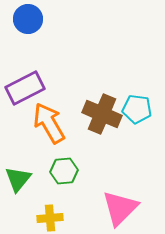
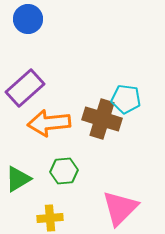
purple rectangle: rotated 15 degrees counterclockwise
cyan pentagon: moved 11 px left, 10 px up
brown cross: moved 5 px down; rotated 6 degrees counterclockwise
orange arrow: rotated 66 degrees counterclockwise
green triangle: rotated 20 degrees clockwise
